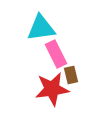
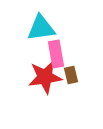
pink rectangle: rotated 16 degrees clockwise
red star: moved 7 px left, 12 px up
